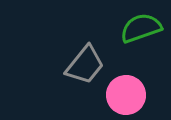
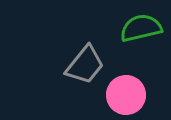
green semicircle: rotated 6 degrees clockwise
